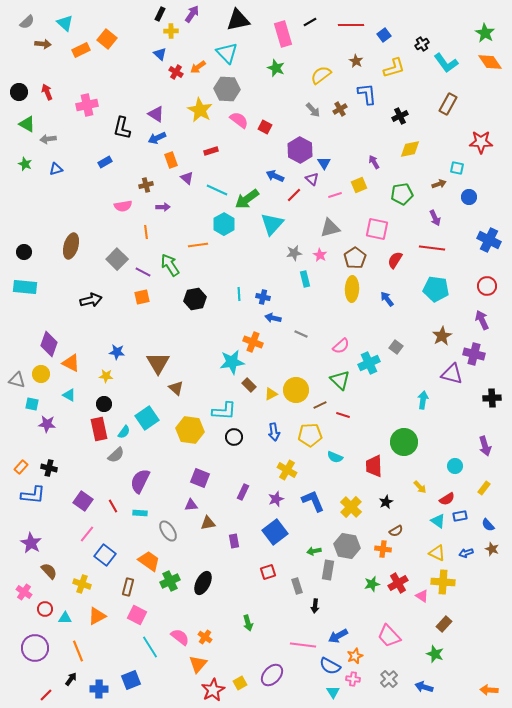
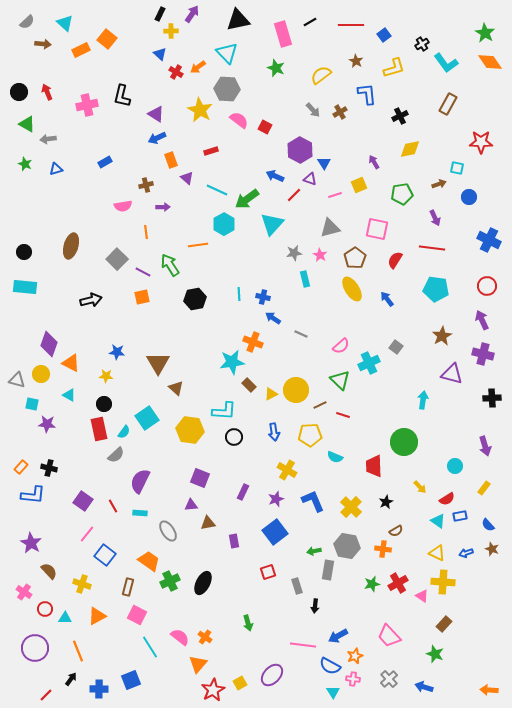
brown cross at (340, 109): moved 3 px down
black L-shape at (122, 128): moved 32 px up
purple triangle at (312, 179): moved 2 px left; rotated 24 degrees counterclockwise
yellow ellipse at (352, 289): rotated 35 degrees counterclockwise
blue arrow at (273, 318): rotated 21 degrees clockwise
purple cross at (474, 354): moved 9 px right
